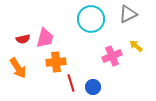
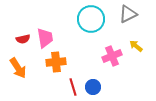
pink trapezoid: rotated 25 degrees counterclockwise
red line: moved 2 px right, 4 px down
